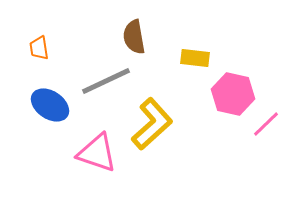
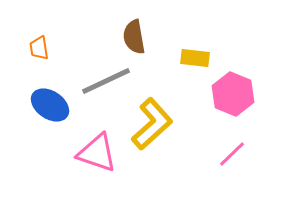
pink hexagon: rotated 9 degrees clockwise
pink line: moved 34 px left, 30 px down
